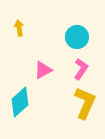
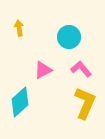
cyan circle: moved 8 px left
pink L-shape: rotated 75 degrees counterclockwise
